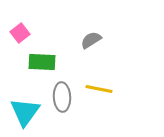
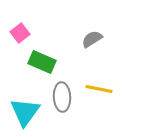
gray semicircle: moved 1 px right, 1 px up
green rectangle: rotated 20 degrees clockwise
